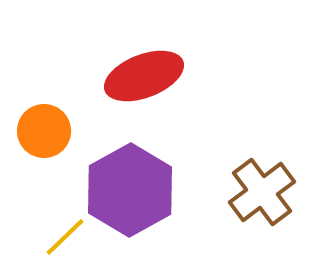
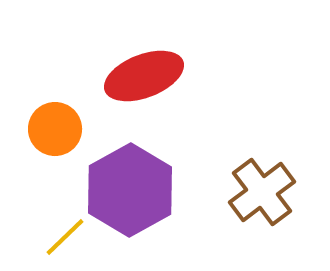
orange circle: moved 11 px right, 2 px up
